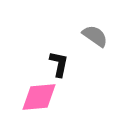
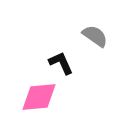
black L-shape: moved 2 px right, 1 px up; rotated 36 degrees counterclockwise
